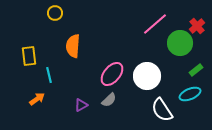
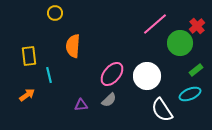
orange arrow: moved 10 px left, 4 px up
purple triangle: rotated 24 degrees clockwise
